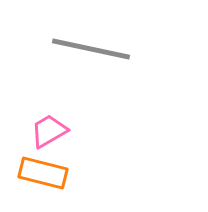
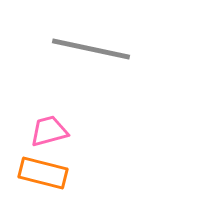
pink trapezoid: rotated 15 degrees clockwise
